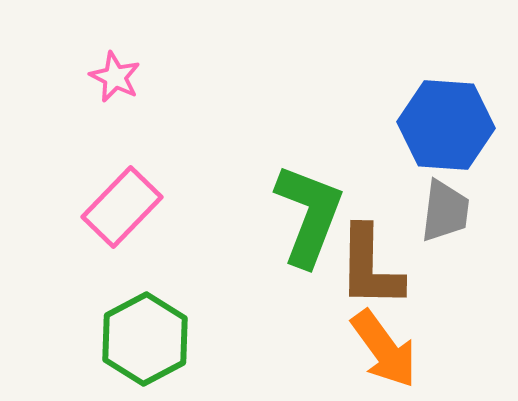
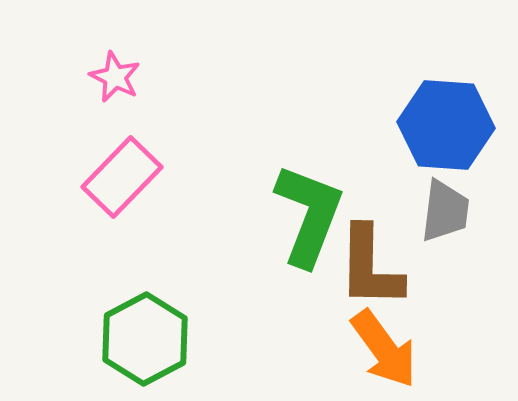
pink rectangle: moved 30 px up
